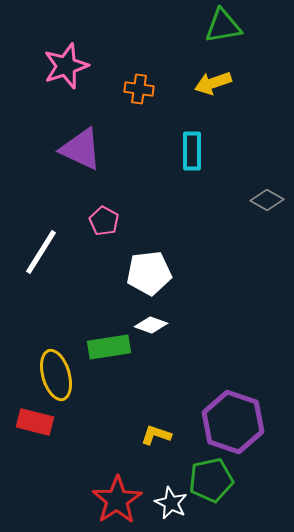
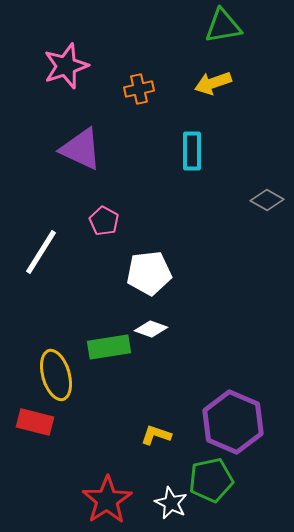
orange cross: rotated 20 degrees counterclockwise
white diamond: moved 4 px down
purple hexagon: rotated 4 degrees clockwise
red star: moved 10 px left
